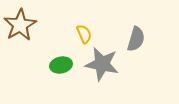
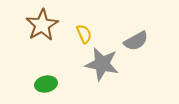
brown star: moved 22 px right
gray semicircle: moved 2 px down; rotated 45 degrees clockwise
green ellipse: moved 15 px left, 19 px down
